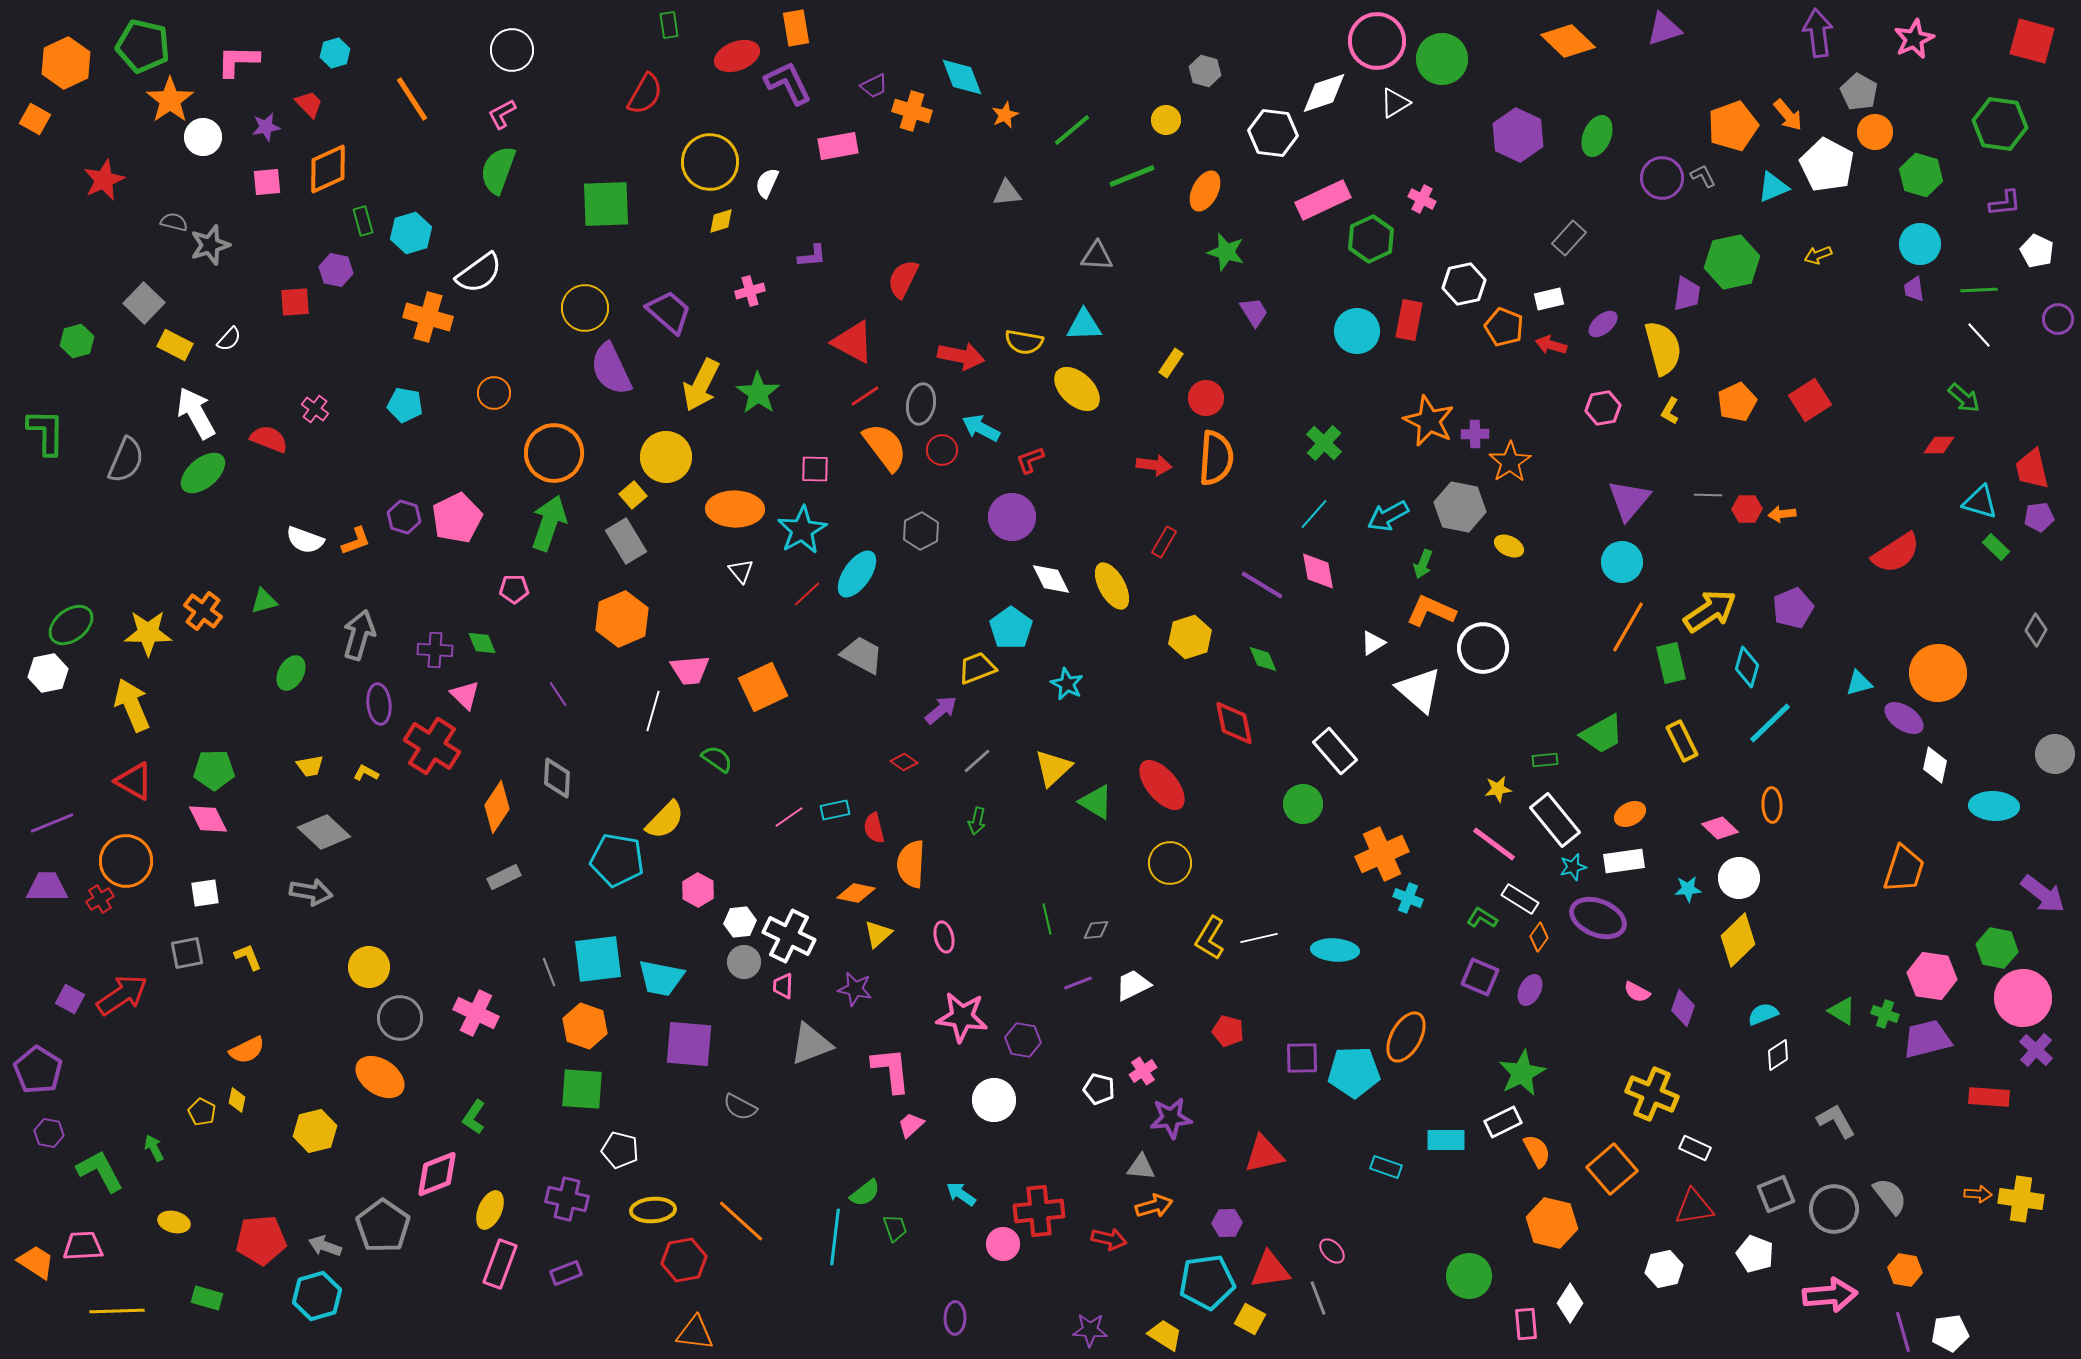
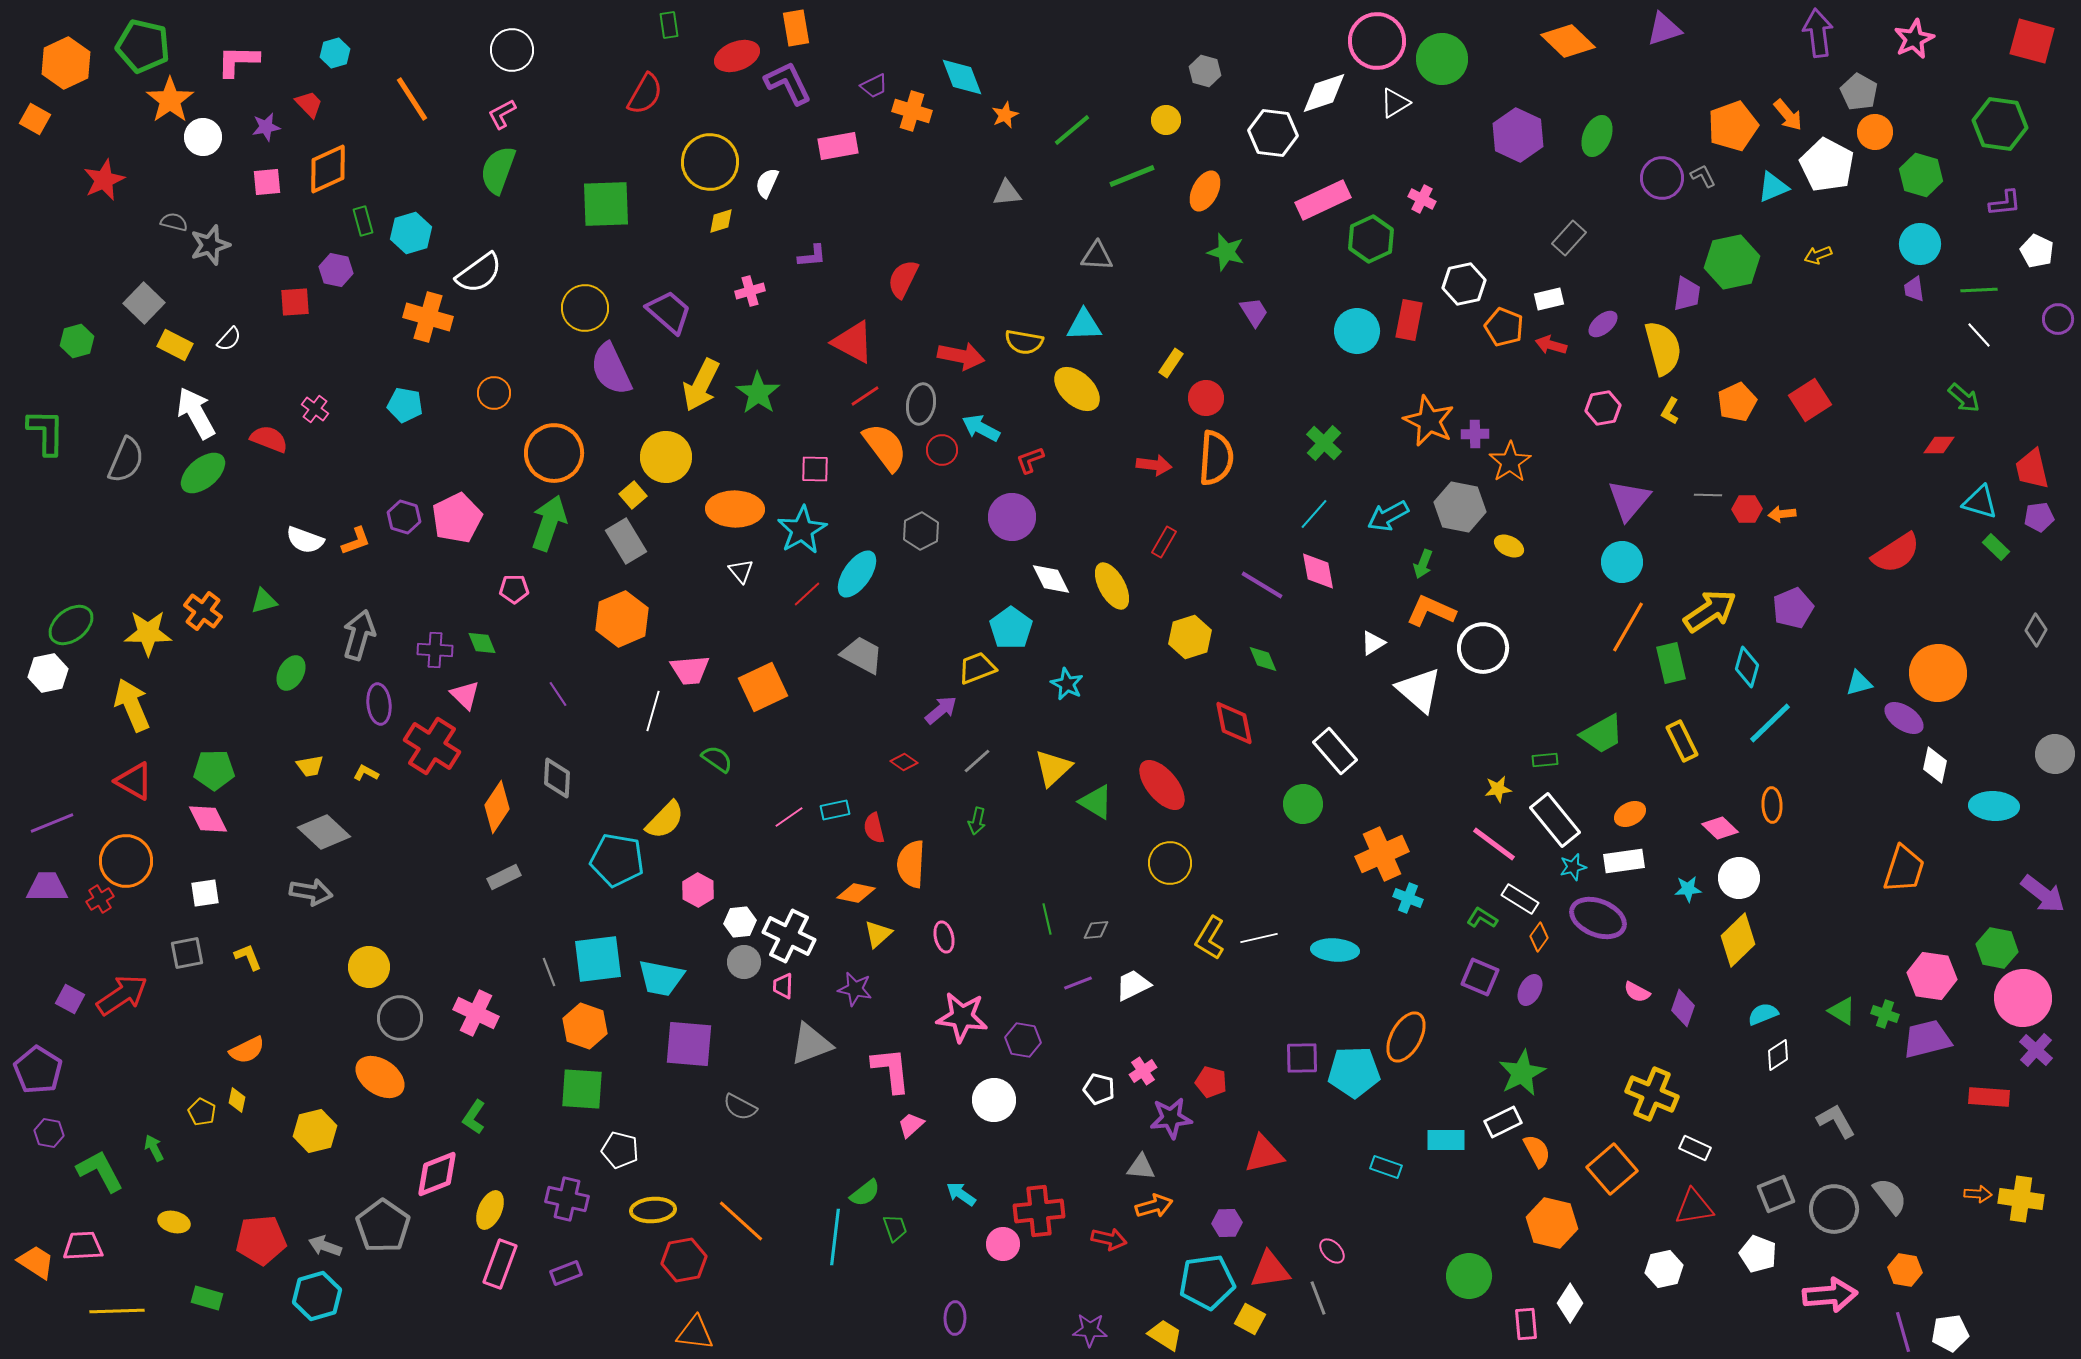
red pentagon at (1228, 1031): moved 17 px left, 51 px down
white pentagon at (1755, 1254): moved 3 px right
